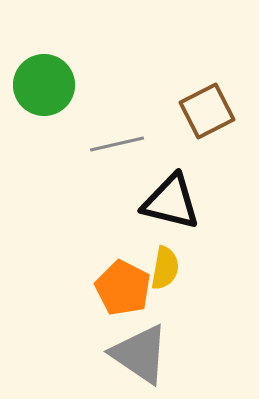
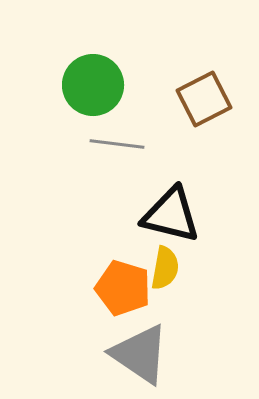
green circle: moved 49 px right
brown square: moved 3 px left, 12 px up
gray line: rotated 20 degrees clockwise
black triangle: moved 13 px down
orange pentagon: rotated 10 degrees counterclockwise
